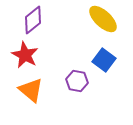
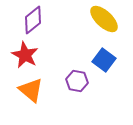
yellow ellipse: moved 1 px right
